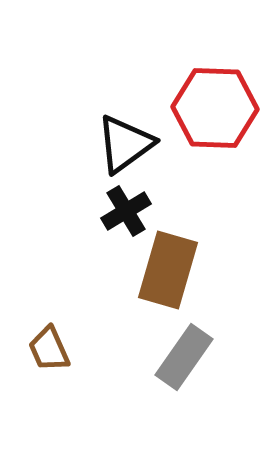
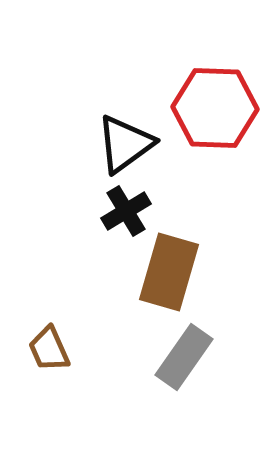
brown rectangle: moved 1 px right, 2 px down
